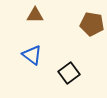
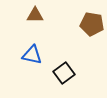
blue triangle: rotated 25 degrees counterclockwise
black square: moved 5 px left
